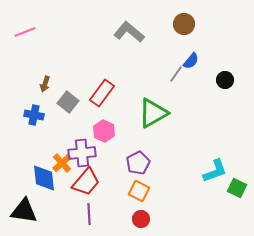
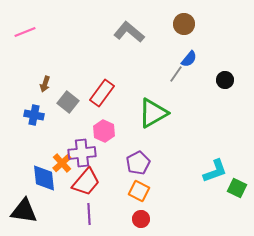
blue semicircle: moved 2 px left, 2 px up
